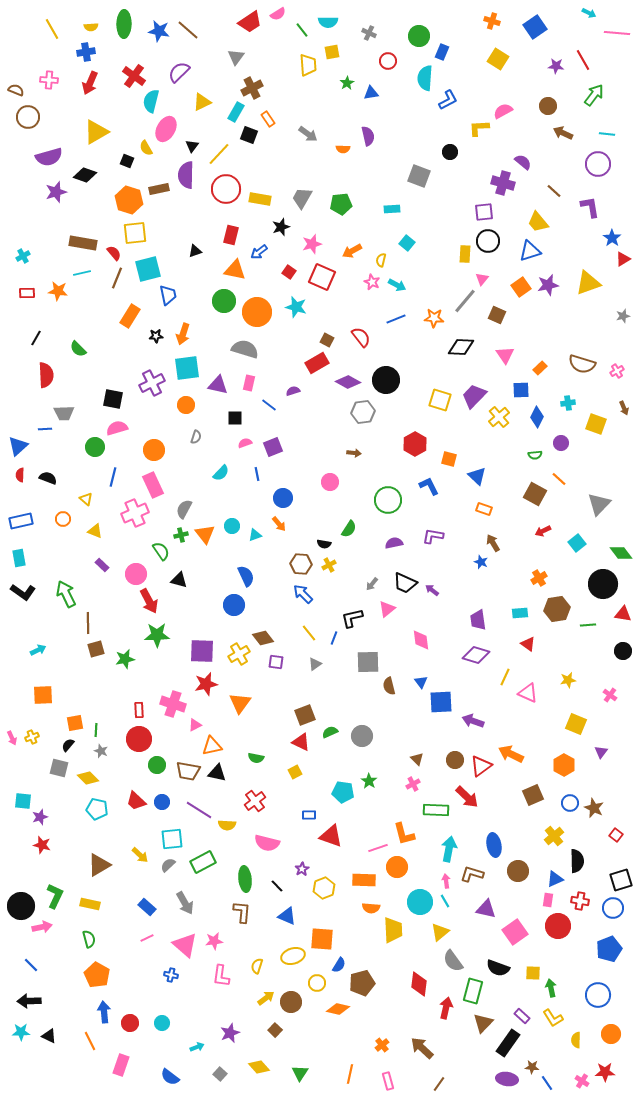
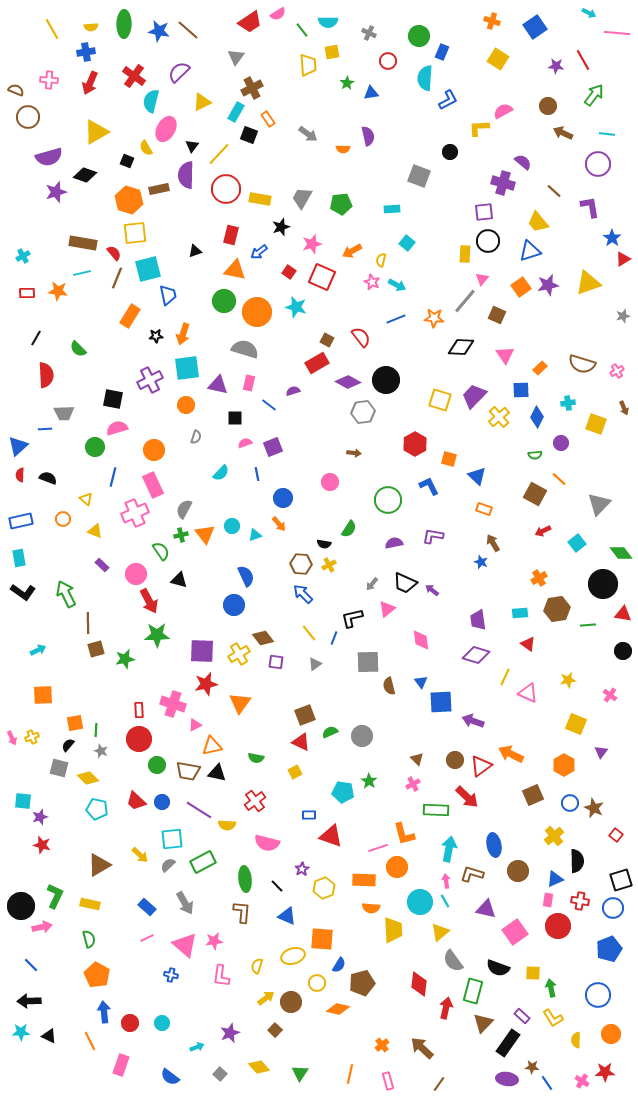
purple cross at (152, 383): moved 2 px left, 3 px up
